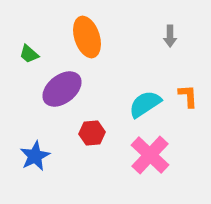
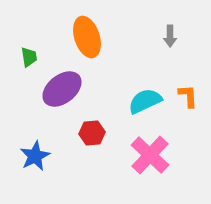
green trapezoid: moved 3 px down; rotated 140 degrees counterclockwise
cyan semicircle: moved 3 px up; rotated 8 degrees clockwise
